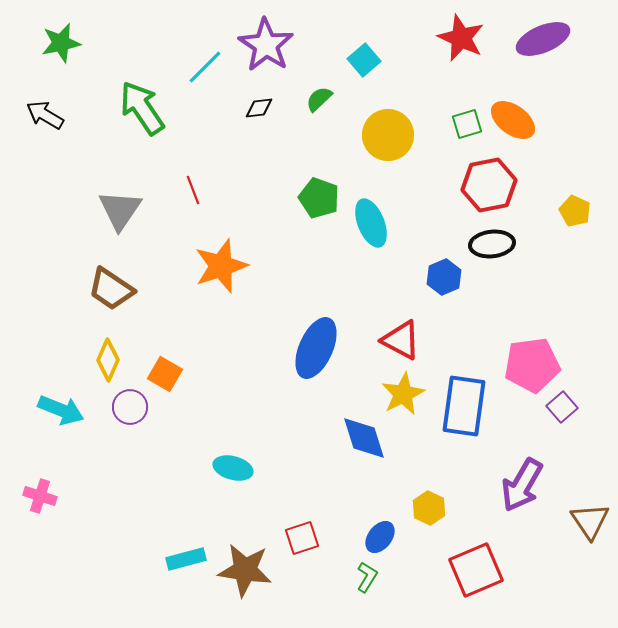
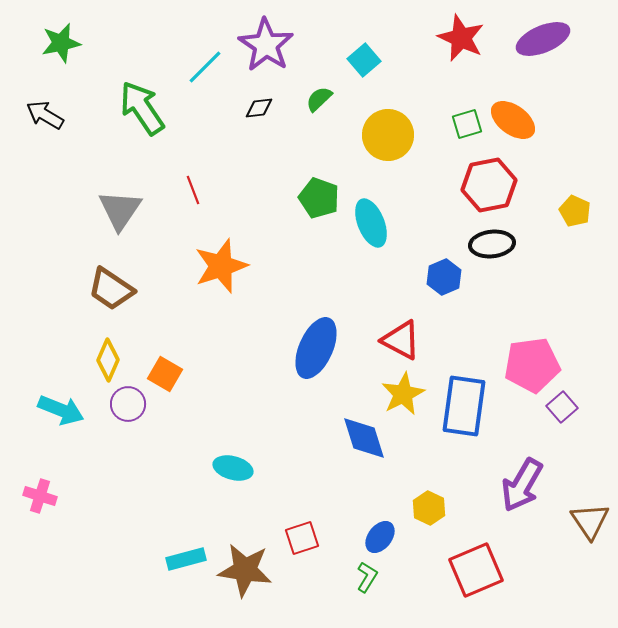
purple circle at (130, 407): moved 2 px left, 3 px up
